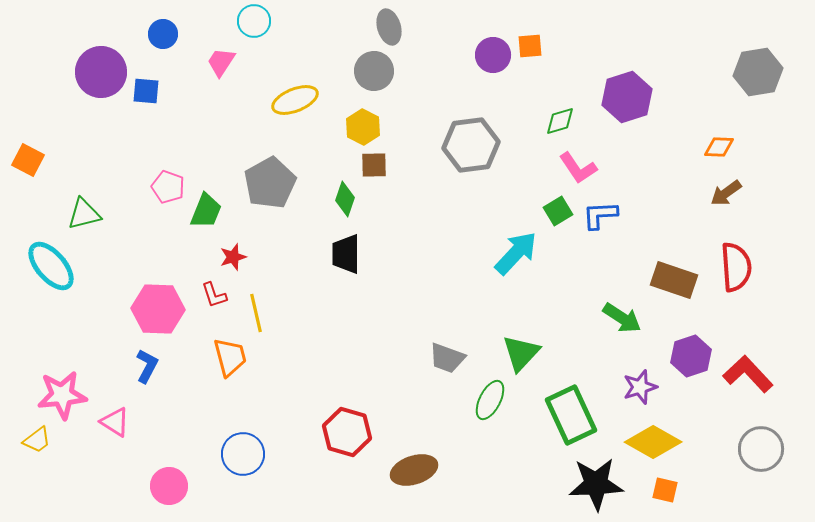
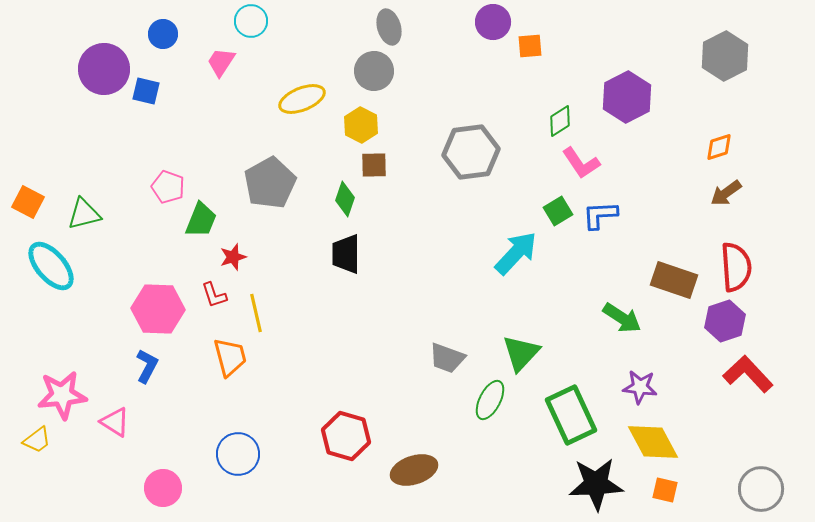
cyan circle at (254, 21): moved 3 px left
purple circle at (493, 55): moved 33 px up
purple circle at (101, 72): moved 3 px right, 3 px up
gray hexagon at (758, 72): moved 33 px left, 16 px up; rotated 18 degrees counterclockwise
blue square at (146, 91): rotated 8 degrees clockwise
purple hexagon at (627, 97): rotated 9 degrees counterclockwise
yellow ellipse at (295, 100): moved 7 px right, 1 px up
green diamond at (560, 121): rotated 16 degrees counterclockwise
yellow hexagon at (363, 127): moved 2 px left, 2 px up
gray hexagon at (471, 145): moved 7 px down
orange diamond at (719, 147): rotated 20 degrees counterclockwise
orange square at (28, 160): moved 42 px down
pink L-shape at (578, 168): moved 3 px right, 5 px up
green trapezoid at (206, 211): moved 5 px left, 9 px down
purple hexagon at (691, 356): moved 34 px right, 35 px up
purple star at (640, 387): rotated 24 degrees clockwise
red hexagon at (347, 432): moved 1 px left, 4 px down
yellow diamond at (653, 442): rotated 32 degrees clockwise
gray circle at (761, 449): moved 40 px down
blue circle at (243, 454): moved 5 px left
pink circle at (169, 486): moved 6 px left, 2 px down
